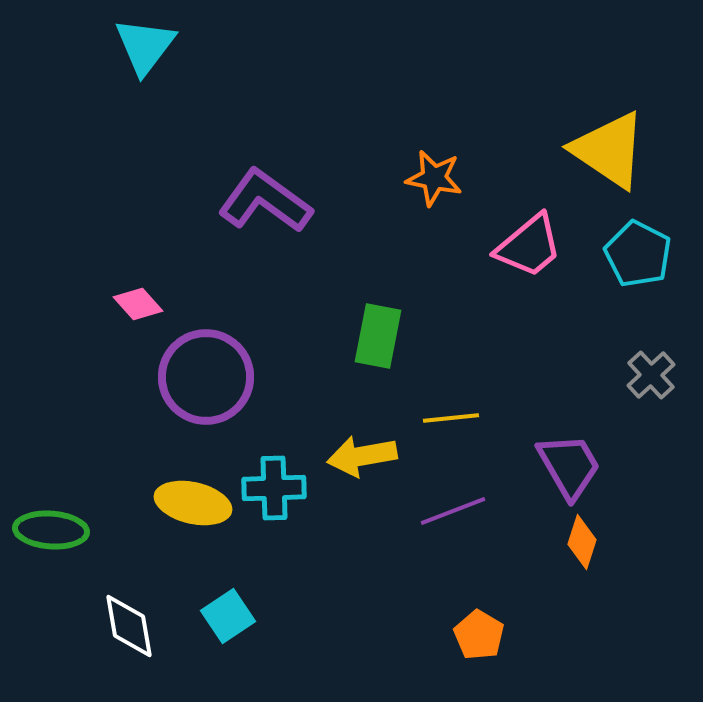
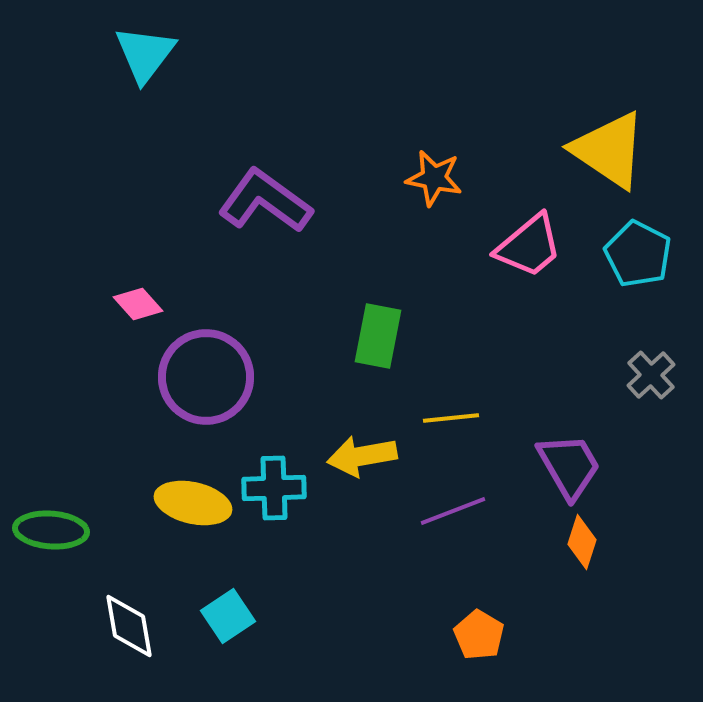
cyan triangle: moved 8 px down
